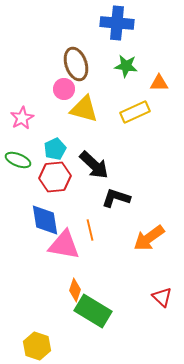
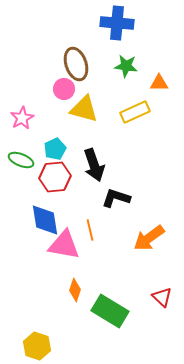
green ellipse: moved 3 px right
black arrow: rotated 28 degrees clockwise
green rectangle: moved 17 px right
